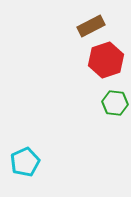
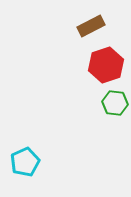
red hexagon: moved 5 px down
